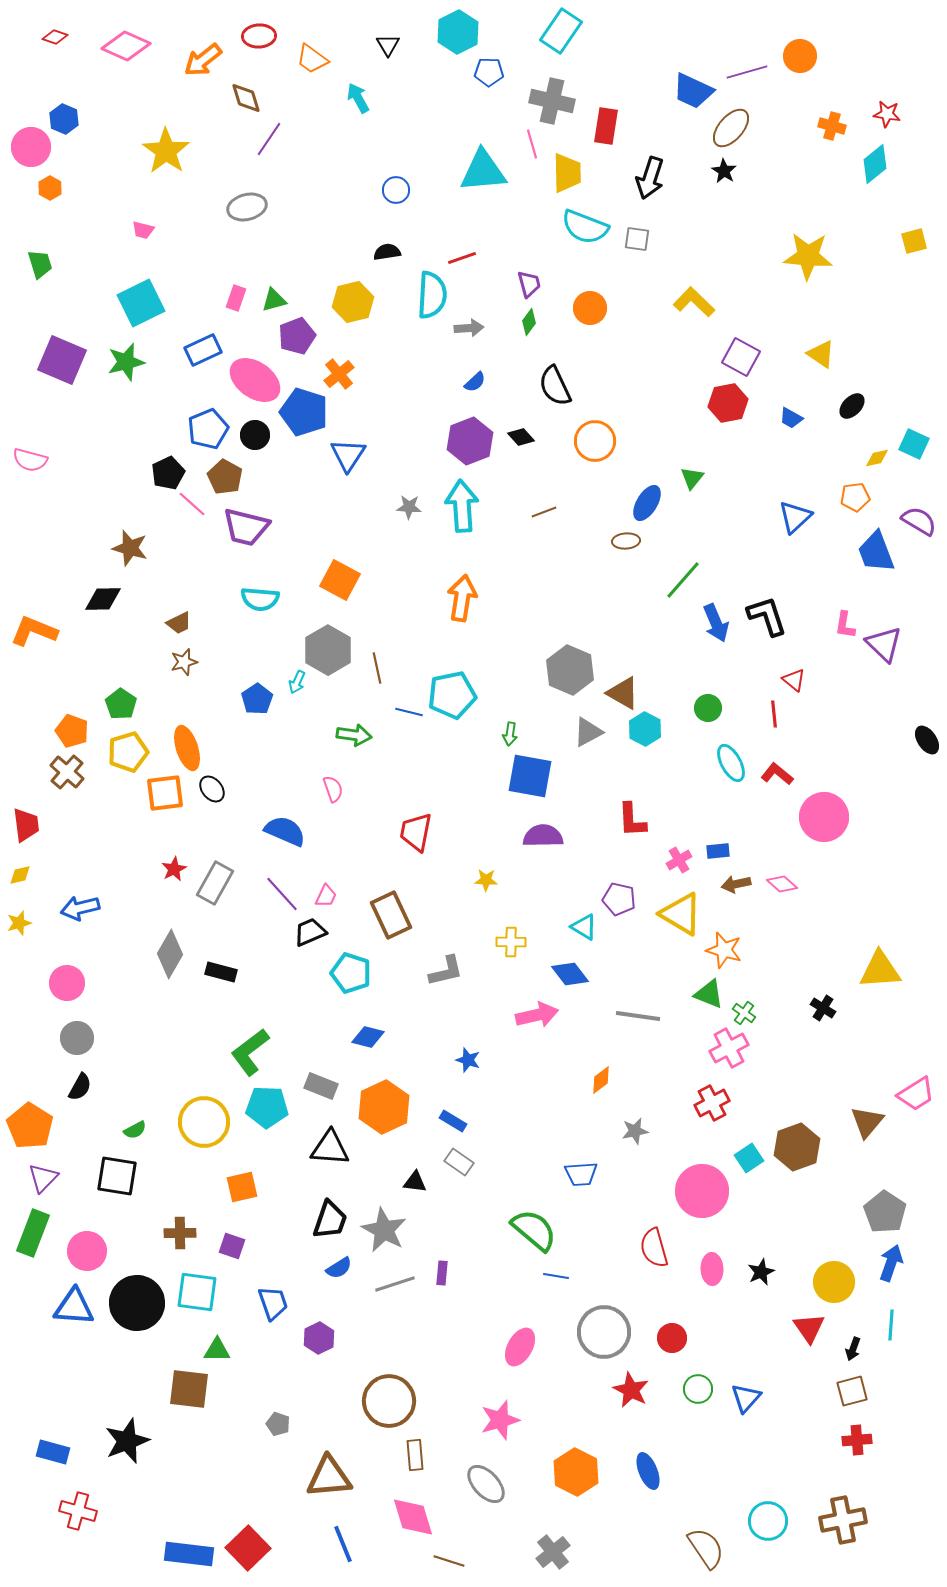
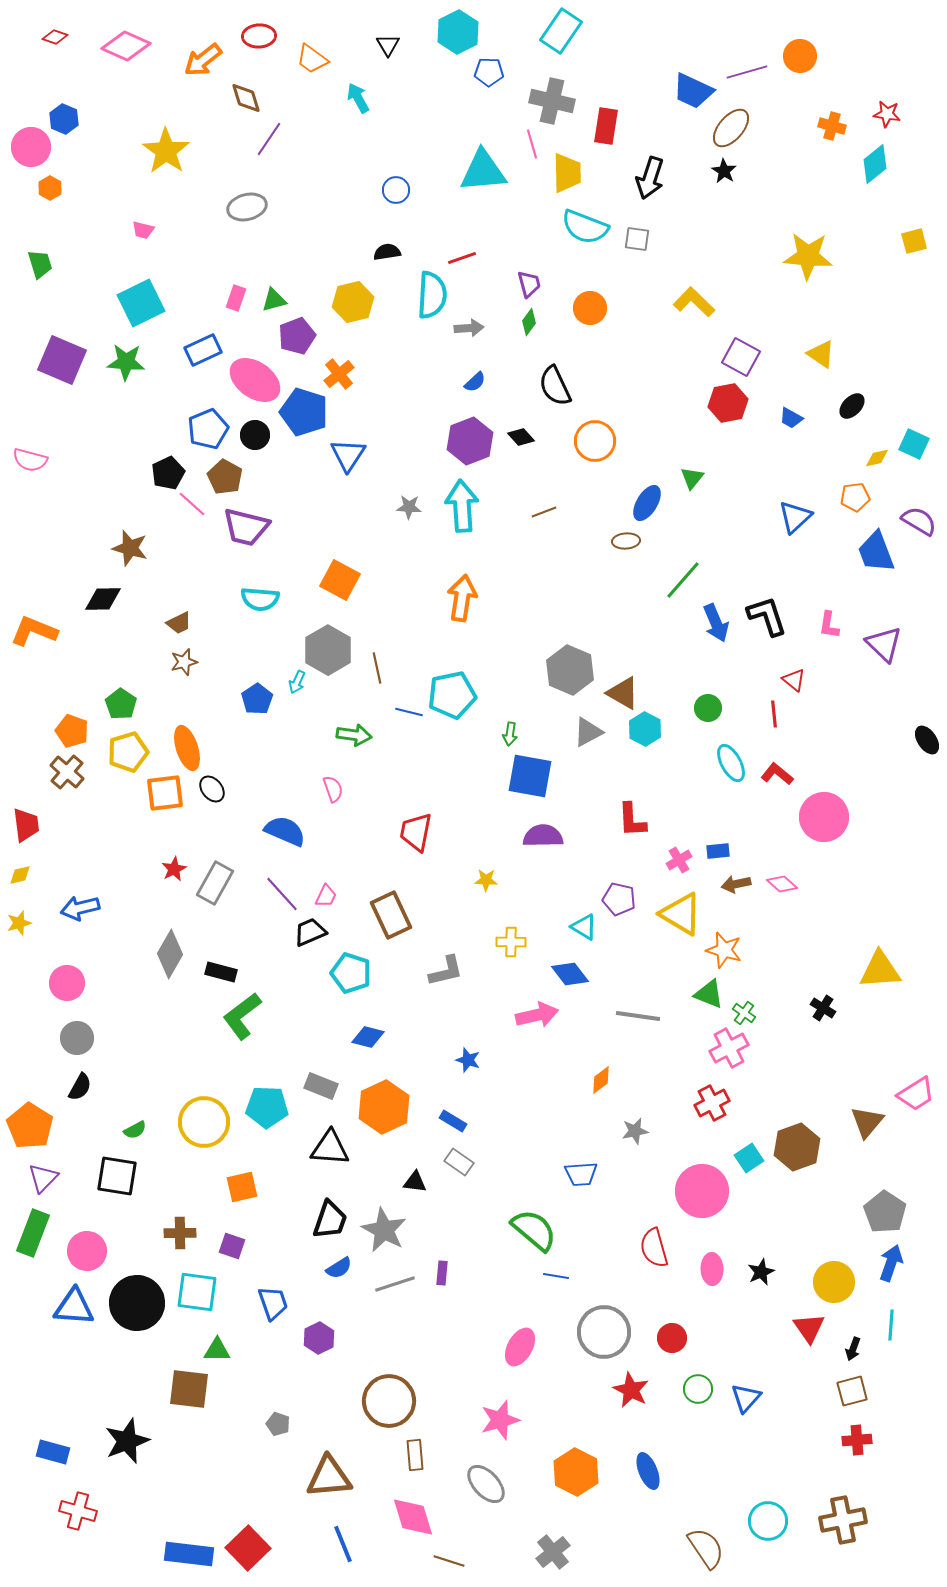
green star at (126, 362): rotated 18 degrees clockwise
pink L-shape at (845, 625): moved 16 px left
green L-shape at (250, 1052): moved 8 px left, 36 px up
